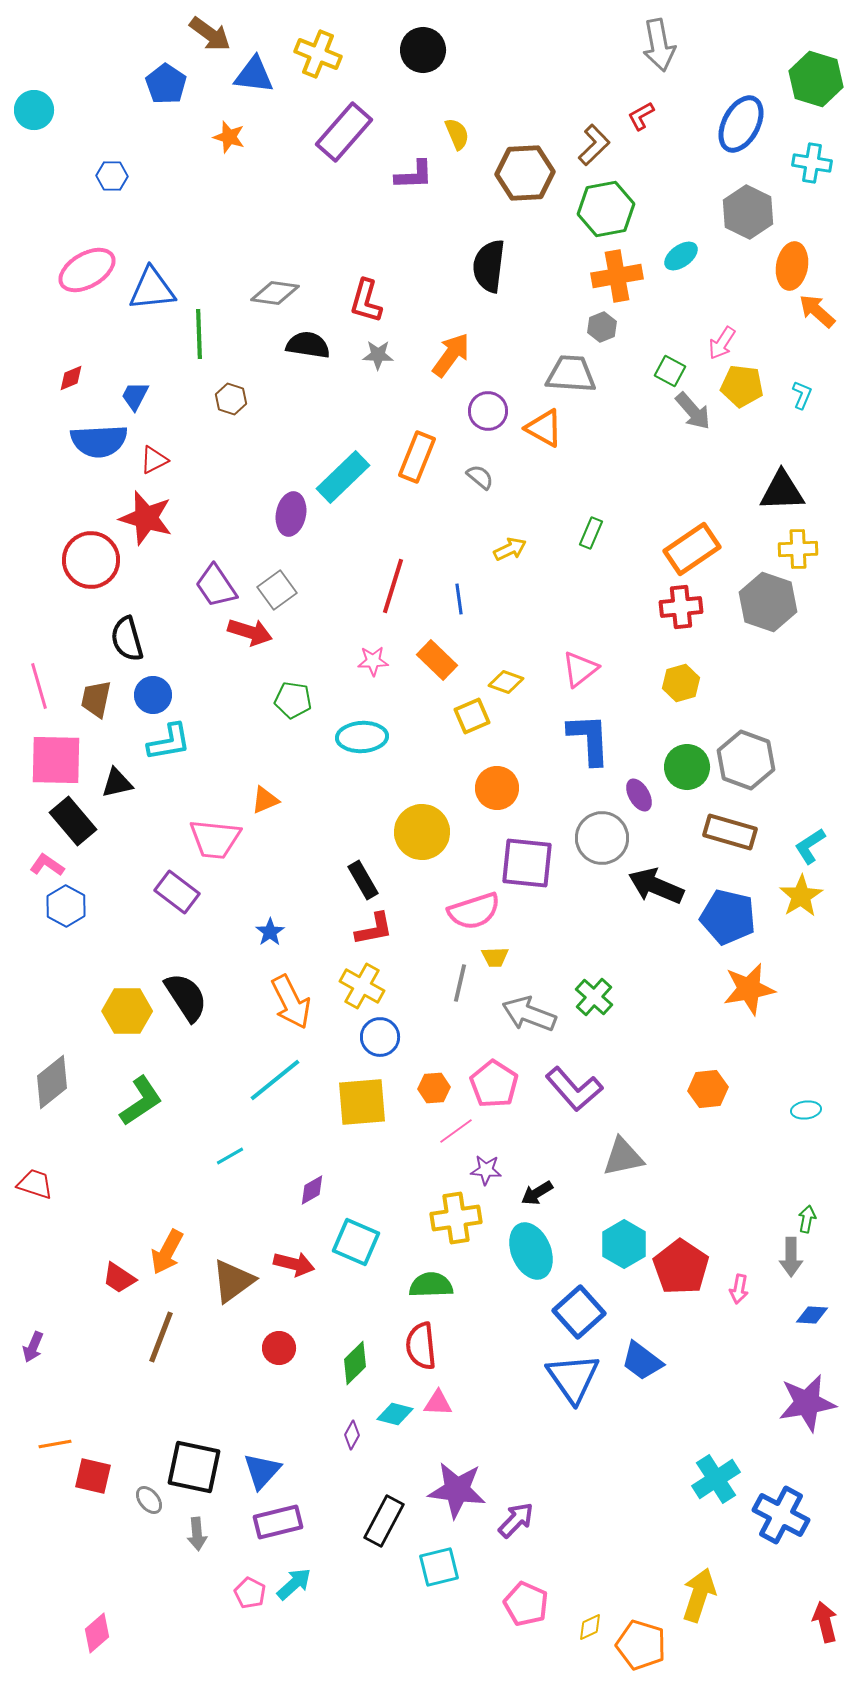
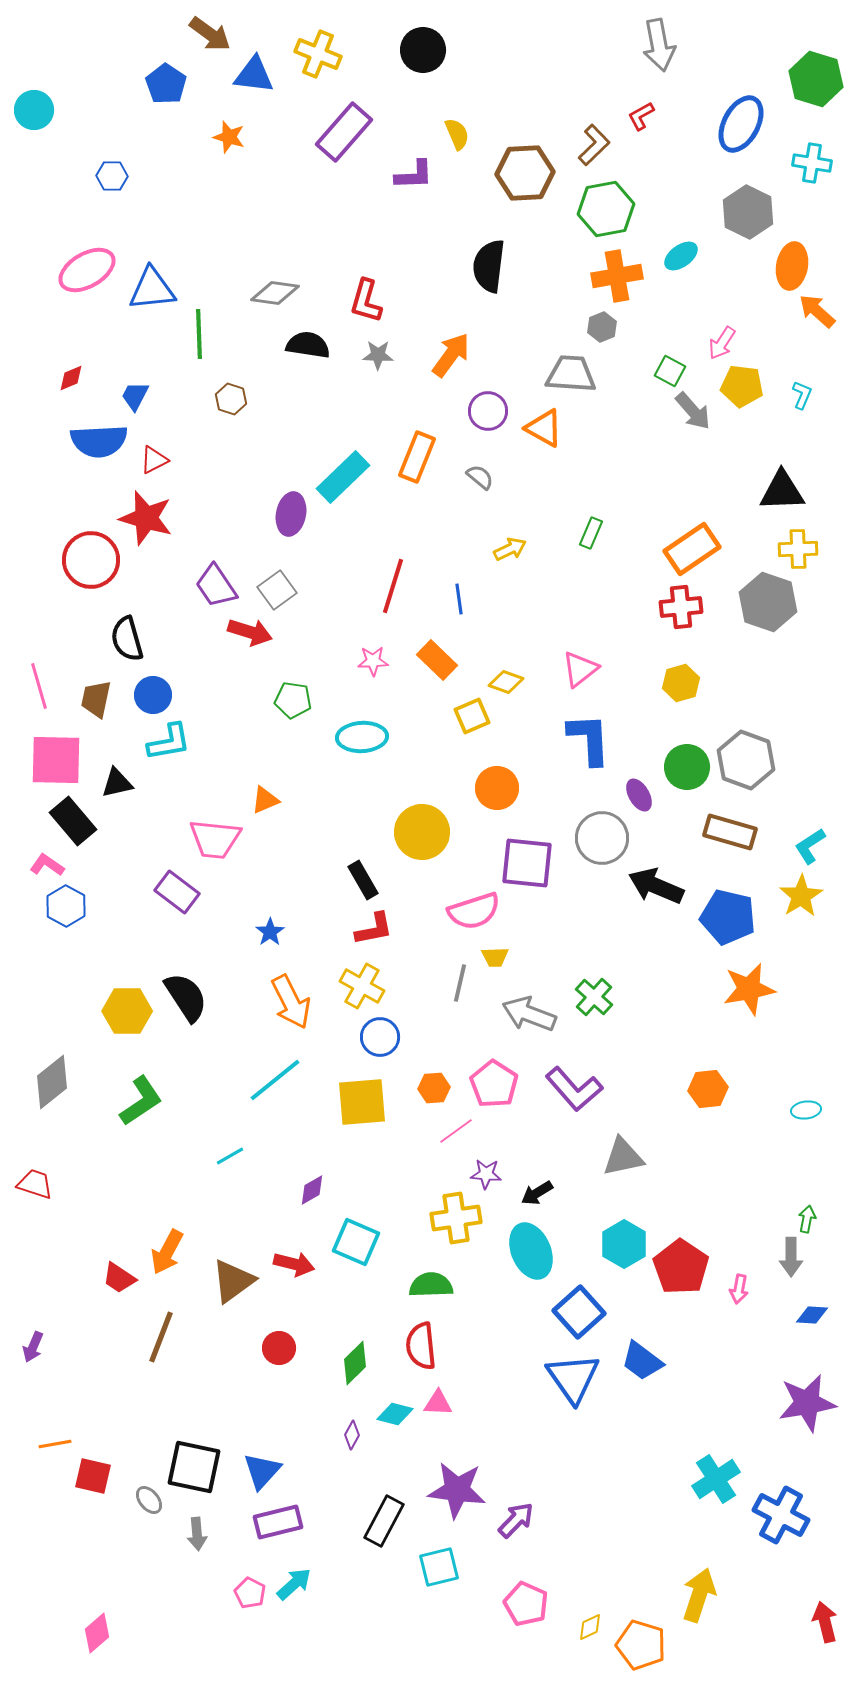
purple star at (486, 1170): moved 4 px down
